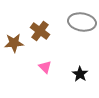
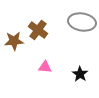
brown cross: moved 2 px left, 1 px up
brown star: moved 2 px up
pink triangle: rotated 40 degrees counterclockwise
